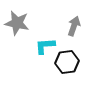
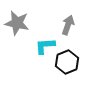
gray arrow: moved 6 px left, 1 px up
black hexagon: rotated 15 degrees counterclockwise
